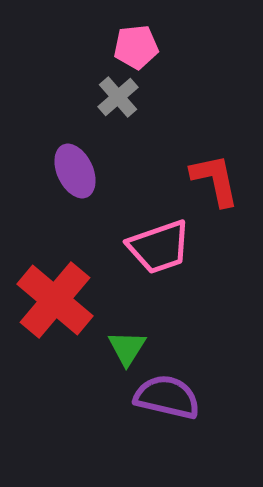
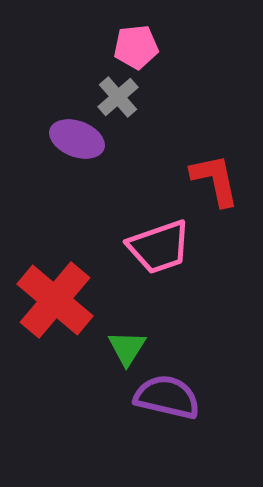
purple ellipse: moved 2 px right, 32 px up; rotated 44 degrees counterclockwise
